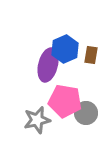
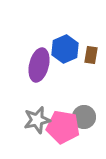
purple ellipse: moved 9 px left
pink pentagon: moved 2 px left, 26 px down
gray circle: moved 2 px left, 4 px down
